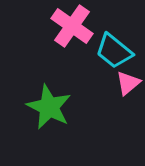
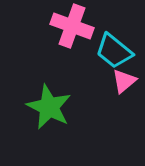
pink cross: rotated 15 degrees counterclockwise
pink triangle: moved 4 px left, 2 px up
